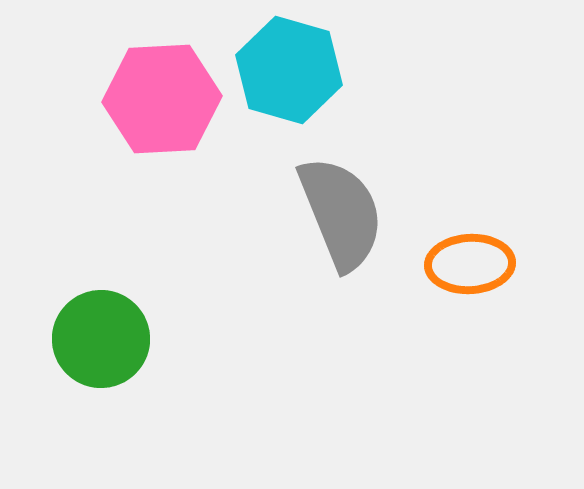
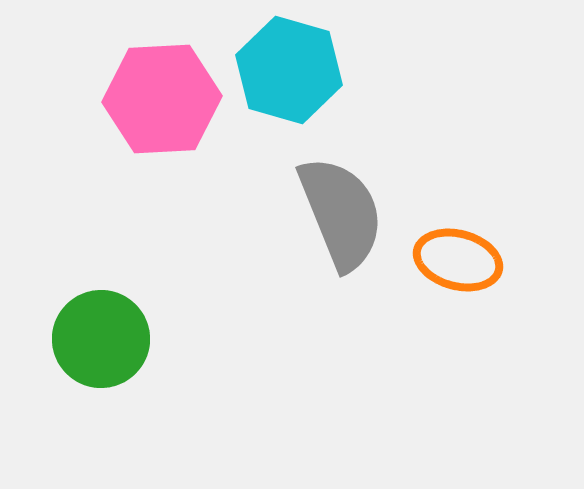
orange ellipse: moved 12 px left, 4 px up; rotated 18 degrees clockwise
